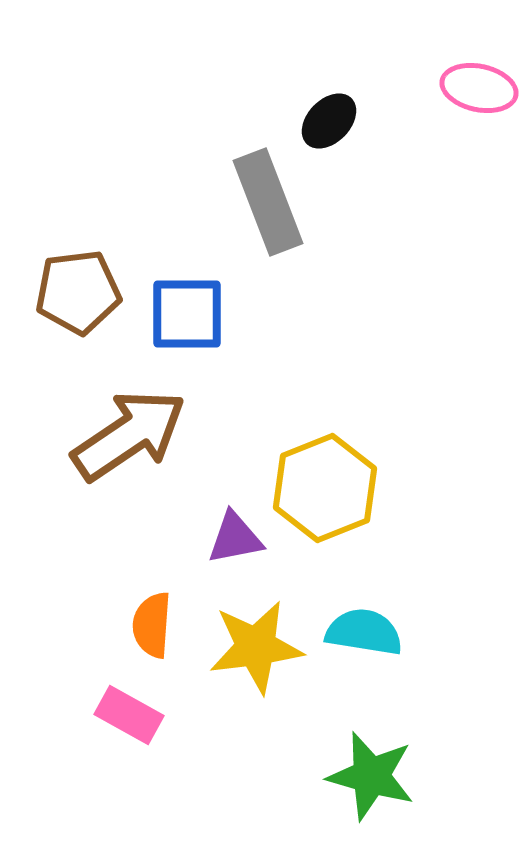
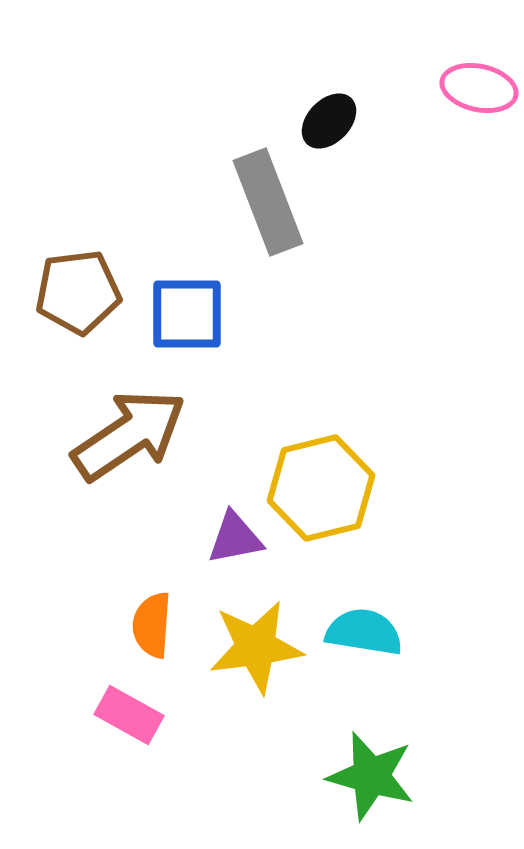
yellow hexagon: moved 4 px left; rotated 8 degrees clockwise
